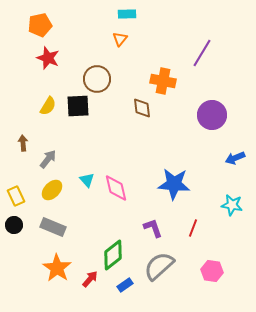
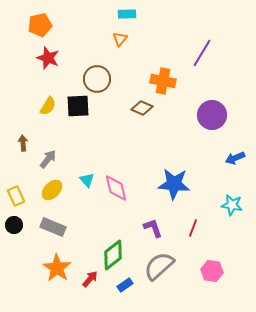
brown diamond: rotated 60 degrees counterclockwise
